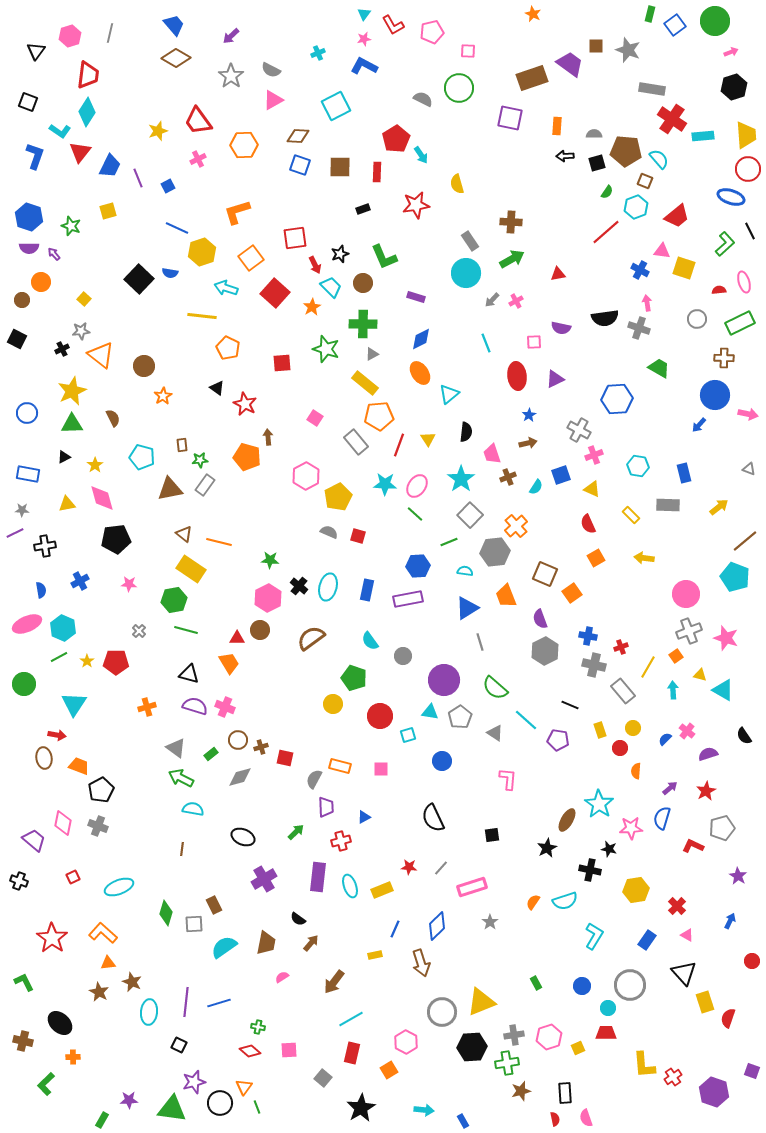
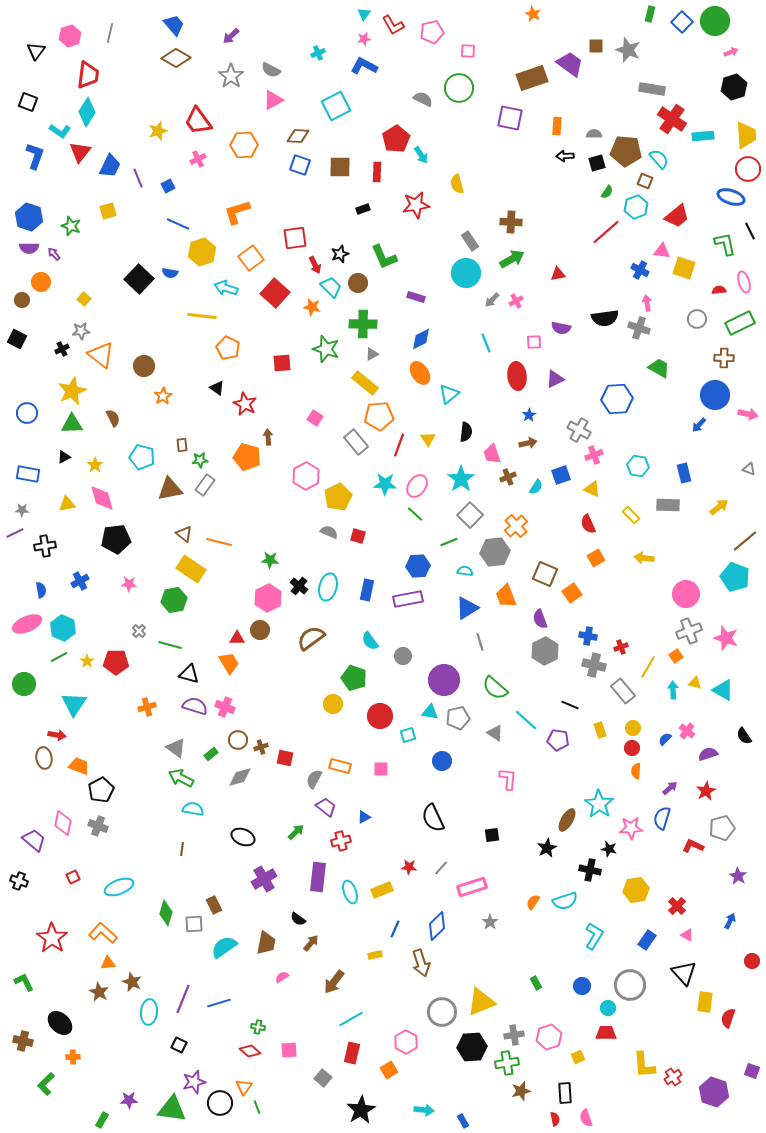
blue square at (675, 25): moved 7 px right, 3 px up; rotated 10 degrees counterclockwise
blue line at (177, 228): moved 1 px right, 4 px up
green L-shape at (725, 244): rotated 60 degrees counterclockwise
brown circle at (363, 283): moved 5 px left
orange star at (312, 307): rotated 30 degrees counterclockwise
green line at (186, 630): moved 16 px left, 15 px down
yellow triangle at (700, 675): moved 5 px left, 8 px down
gray pentagon at (460, 717): moved 2 px left, 1 px down; rotated 20 degrees clockwise
red circle at (620, 748): moved 12 px right
purple trapezoid at (326, 807): rotated 50 degrees counterclockwise
cyan ellipse at (350, 886): moved 6 px down
purple line at (186, 1002): moved 3 px left, 3 px up; rotated 16 degrees clockwise
yellow rectangle at (705, 1002): rotated 25 degrees clockwise
yellow square at (578, 1048): moved 9 px down
black star at (361, 1108): moved 2 px down
